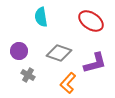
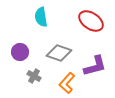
purple circle: moved 1 px right, 1 px down
purple L-shape: moved 3 px down
gray cross: moved 6 px right, 1 px down
orange L-shape: moved 1 px left
